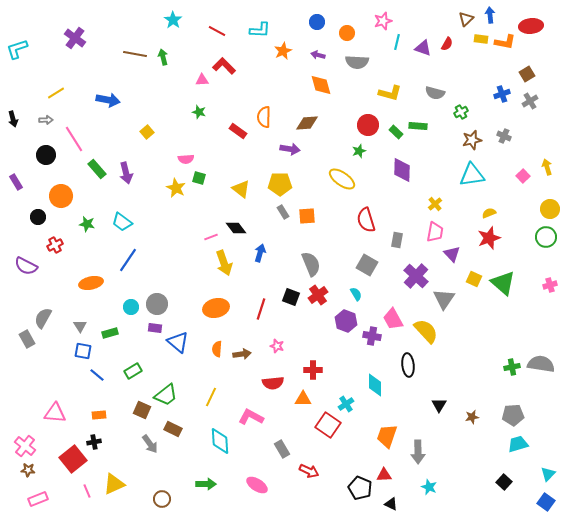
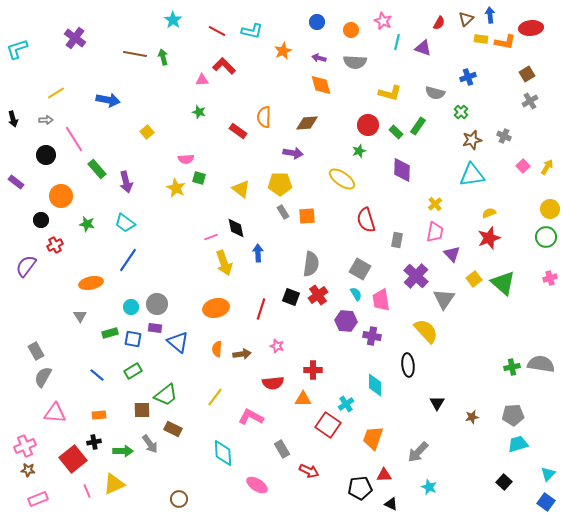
pink star at (383, 21): rotated 30 degrees counterclockwise
red ellipse at (531, 26): moved 2 px down
cyan L-shape at (260, 30): moved 8 px left, 1 px down; rotated 10 degrees clockwise
orange circle at (347, 33): moved 4 px right, 3 px up
red semicircle at (447, 44): moved 8 px left, 21 px up
purple arrow at (318, 55): moved 1 px right, 3 px down
gray semicircle at (357, 62): moved 2 px left
blue cross at (502, 94): moved 34 px left, 17 px up
green cross at (461, 112): rotated 16 degrees counterclockwise
green rectangle at (418, 126): rotated 60 degrees counterclockwise
purple arrow at (290, 149): moved 3 px right, 4 px down
yellow arrow at (547, 167): rotated 49 degrees clockwise
purple arrow at (126, 173): moved 9 px down
pink square at (523, 176): moved 10 px up
purple rectangle at (16, 182): rotated 21 degrees counterclockwise
black circle at (38, 217): moved 3 px right, 3 px down
cyan trapezoid at (122, 222): moved 3 px right, 1 px down
black diamond at (236, 228): rotated 25 degrees clockwise
blue arrow at (260, 253): moved 2 px left; rotated 18 degrees counterclockwise
gray semicircle at (311, 264): rotated 30 degrees clockwise
gray square at (367, 265): moved 7 px left, 4 px down
purple semicircle at (26, 266): rotated 100 degrees clockwise
yellow square at (474, 279): rotated 28 degrees clockwise
pink cross at (550, 285): moved 7 px up
gray semicircle at (43, 318): moved 59 px down
pink trapezoid at (393, 319): moved 12 px left, 19 px up; rotated 20 degrees clockwise
purple hexagon at (346, 321): rotated 15 degrees counterclockwise
gray triangle at (80, 326): moved 10 px up
gray rectangle at (27, 339): moved 9 px right, 12 px down
blue square at (83, 351): moved 50 px right, 12 px up
yellow line at (211, 397): moved 4 px right; rotated 12 degrees clockwise
black triangle at (439, 405): moved 2 px left, 2 px up
brown square at (142, 410): rotated 24 degrees counterclockwise
orange trapezoid at (387, 436): moved 14 px left, 2 px down
cyan diamond at (220, 441): moved 3 px right, 12 px down
pink cross at (25, 446): rotated 30 degrees clockwise
gray arrow at (418, 452): rotated 45 degrees clockwise
green arrow at (206, 484): moved 83 px left, 33 px up
black pentagon at (360, 488): rotated 30 degrees counterclockwise
brown circle at (162, 499): moved 17 px right
